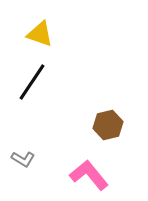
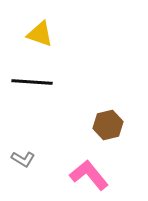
black line: rotated 60 degrees clockwise
